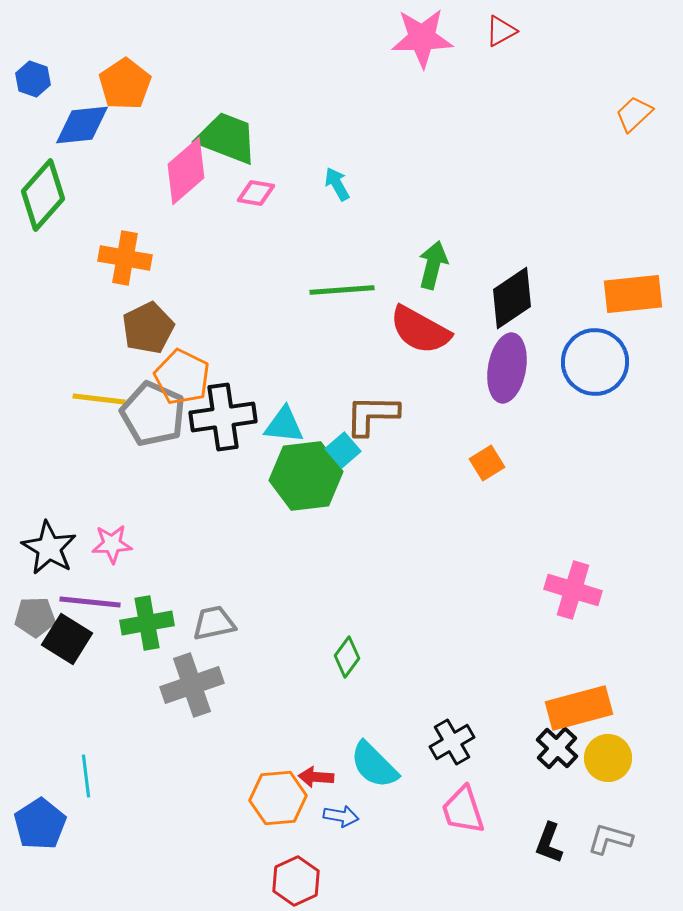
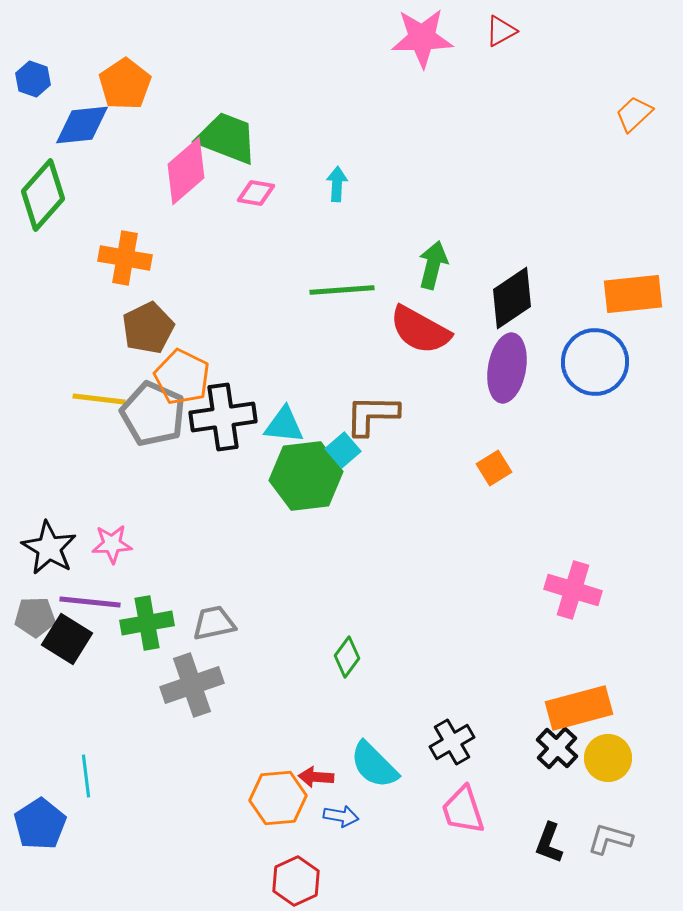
cyan arrow at (337, 184): rotated 32 degrees clockwise
orange square at (487, 463): moved 7 px right, 5 px down
